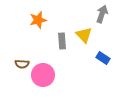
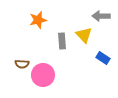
gray arrow: moved 1 px left, 2 px down; rotated 108 degrees counterclockwise
